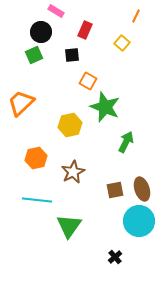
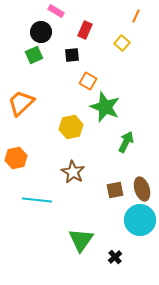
yellow hexagon: moved 1 px right, 2 px down
orange hexagon: moved 20 px left
brown star: rotated 15 degrees counterclockwise
cyan circle: moved 1 px right, 1 px up
green triangle: moved 12 px right, 14 px down
